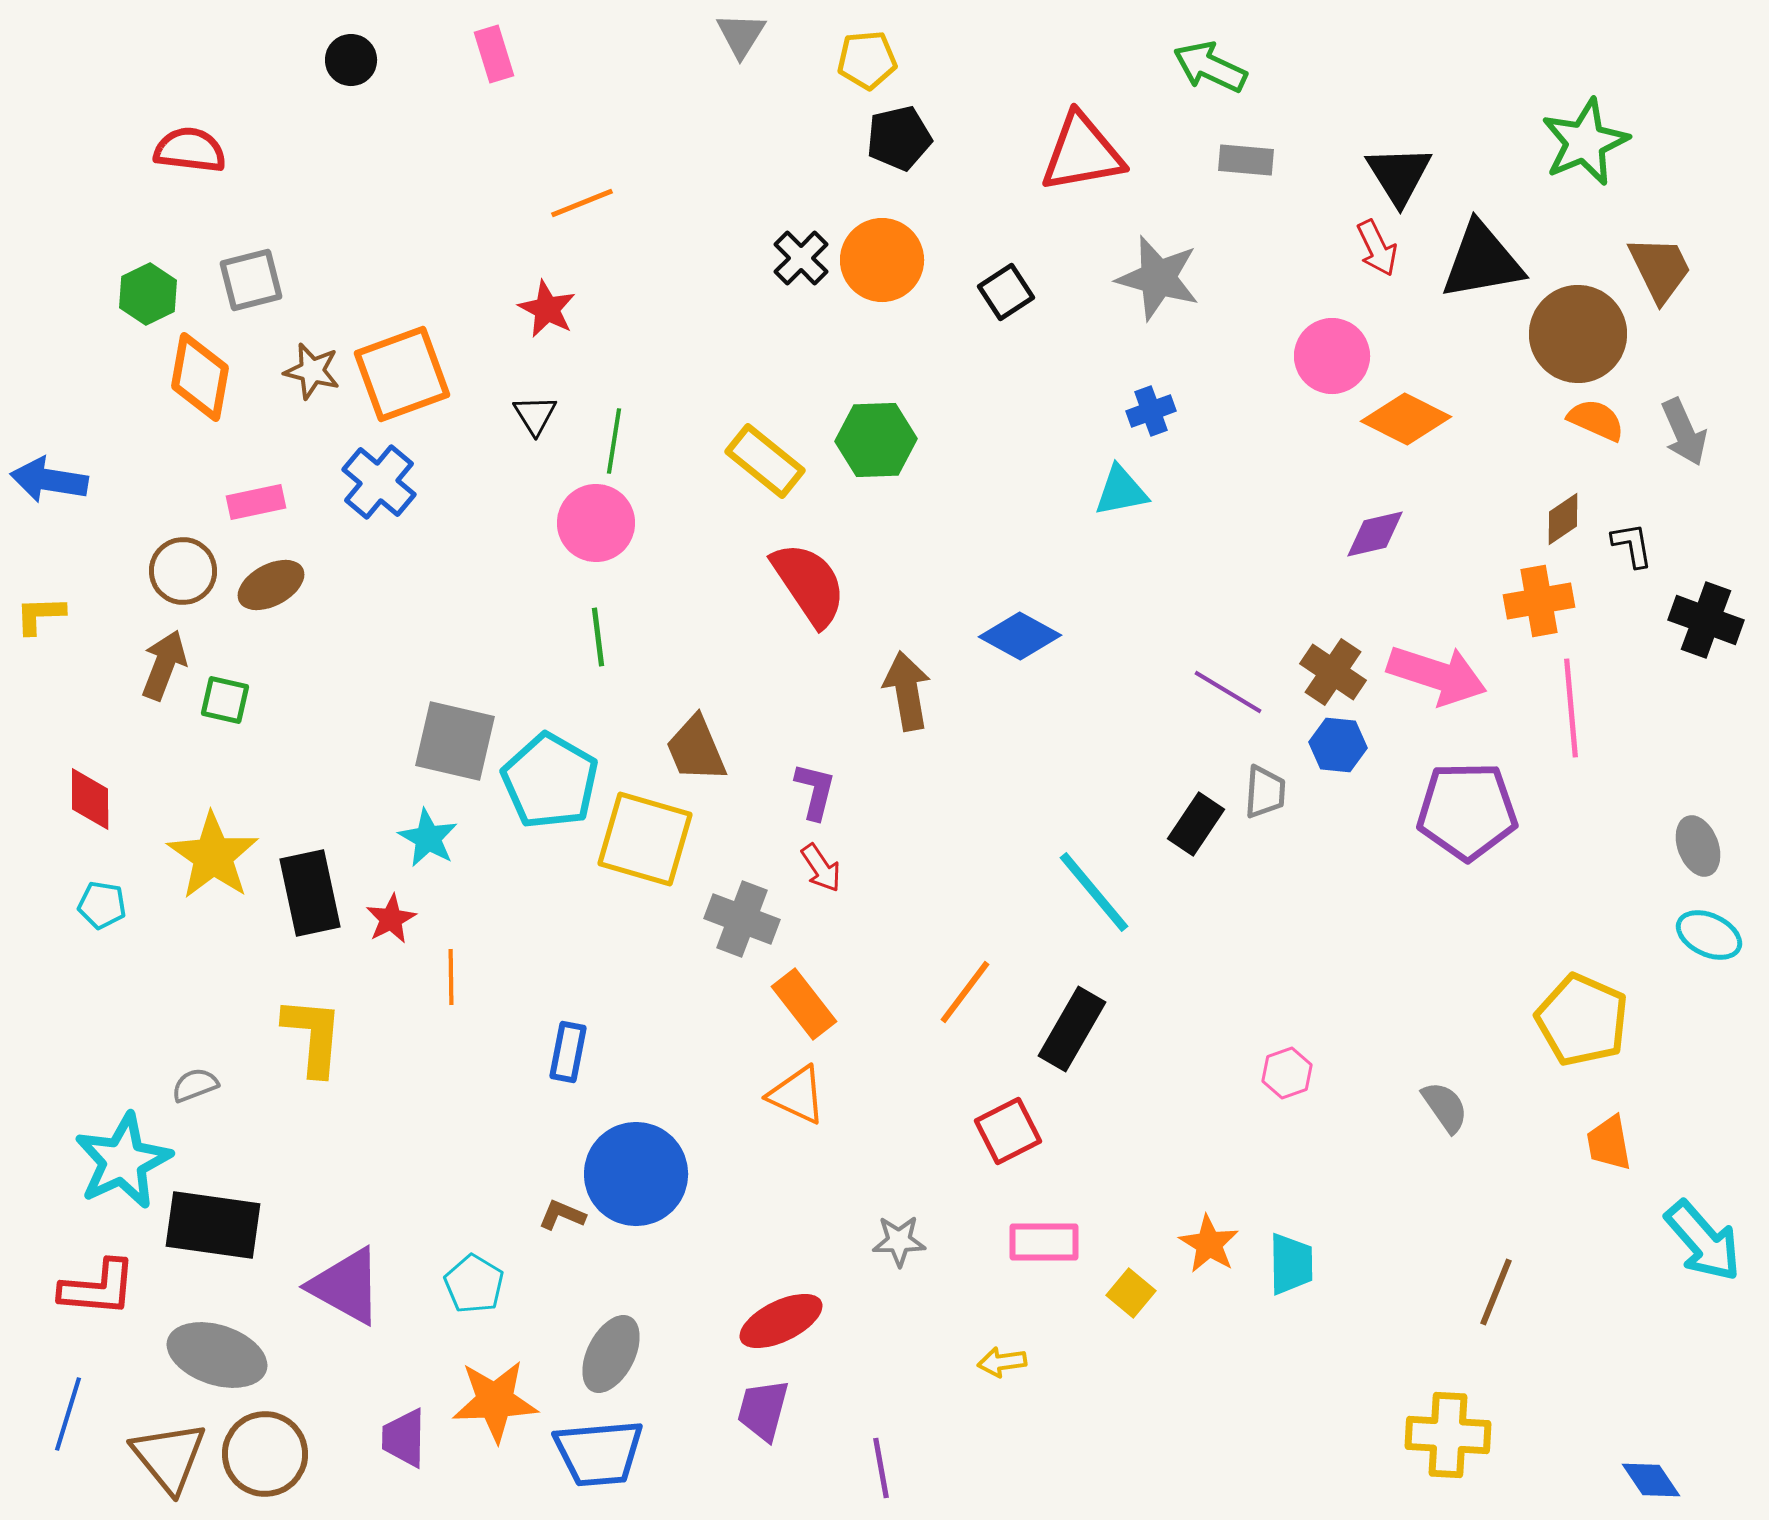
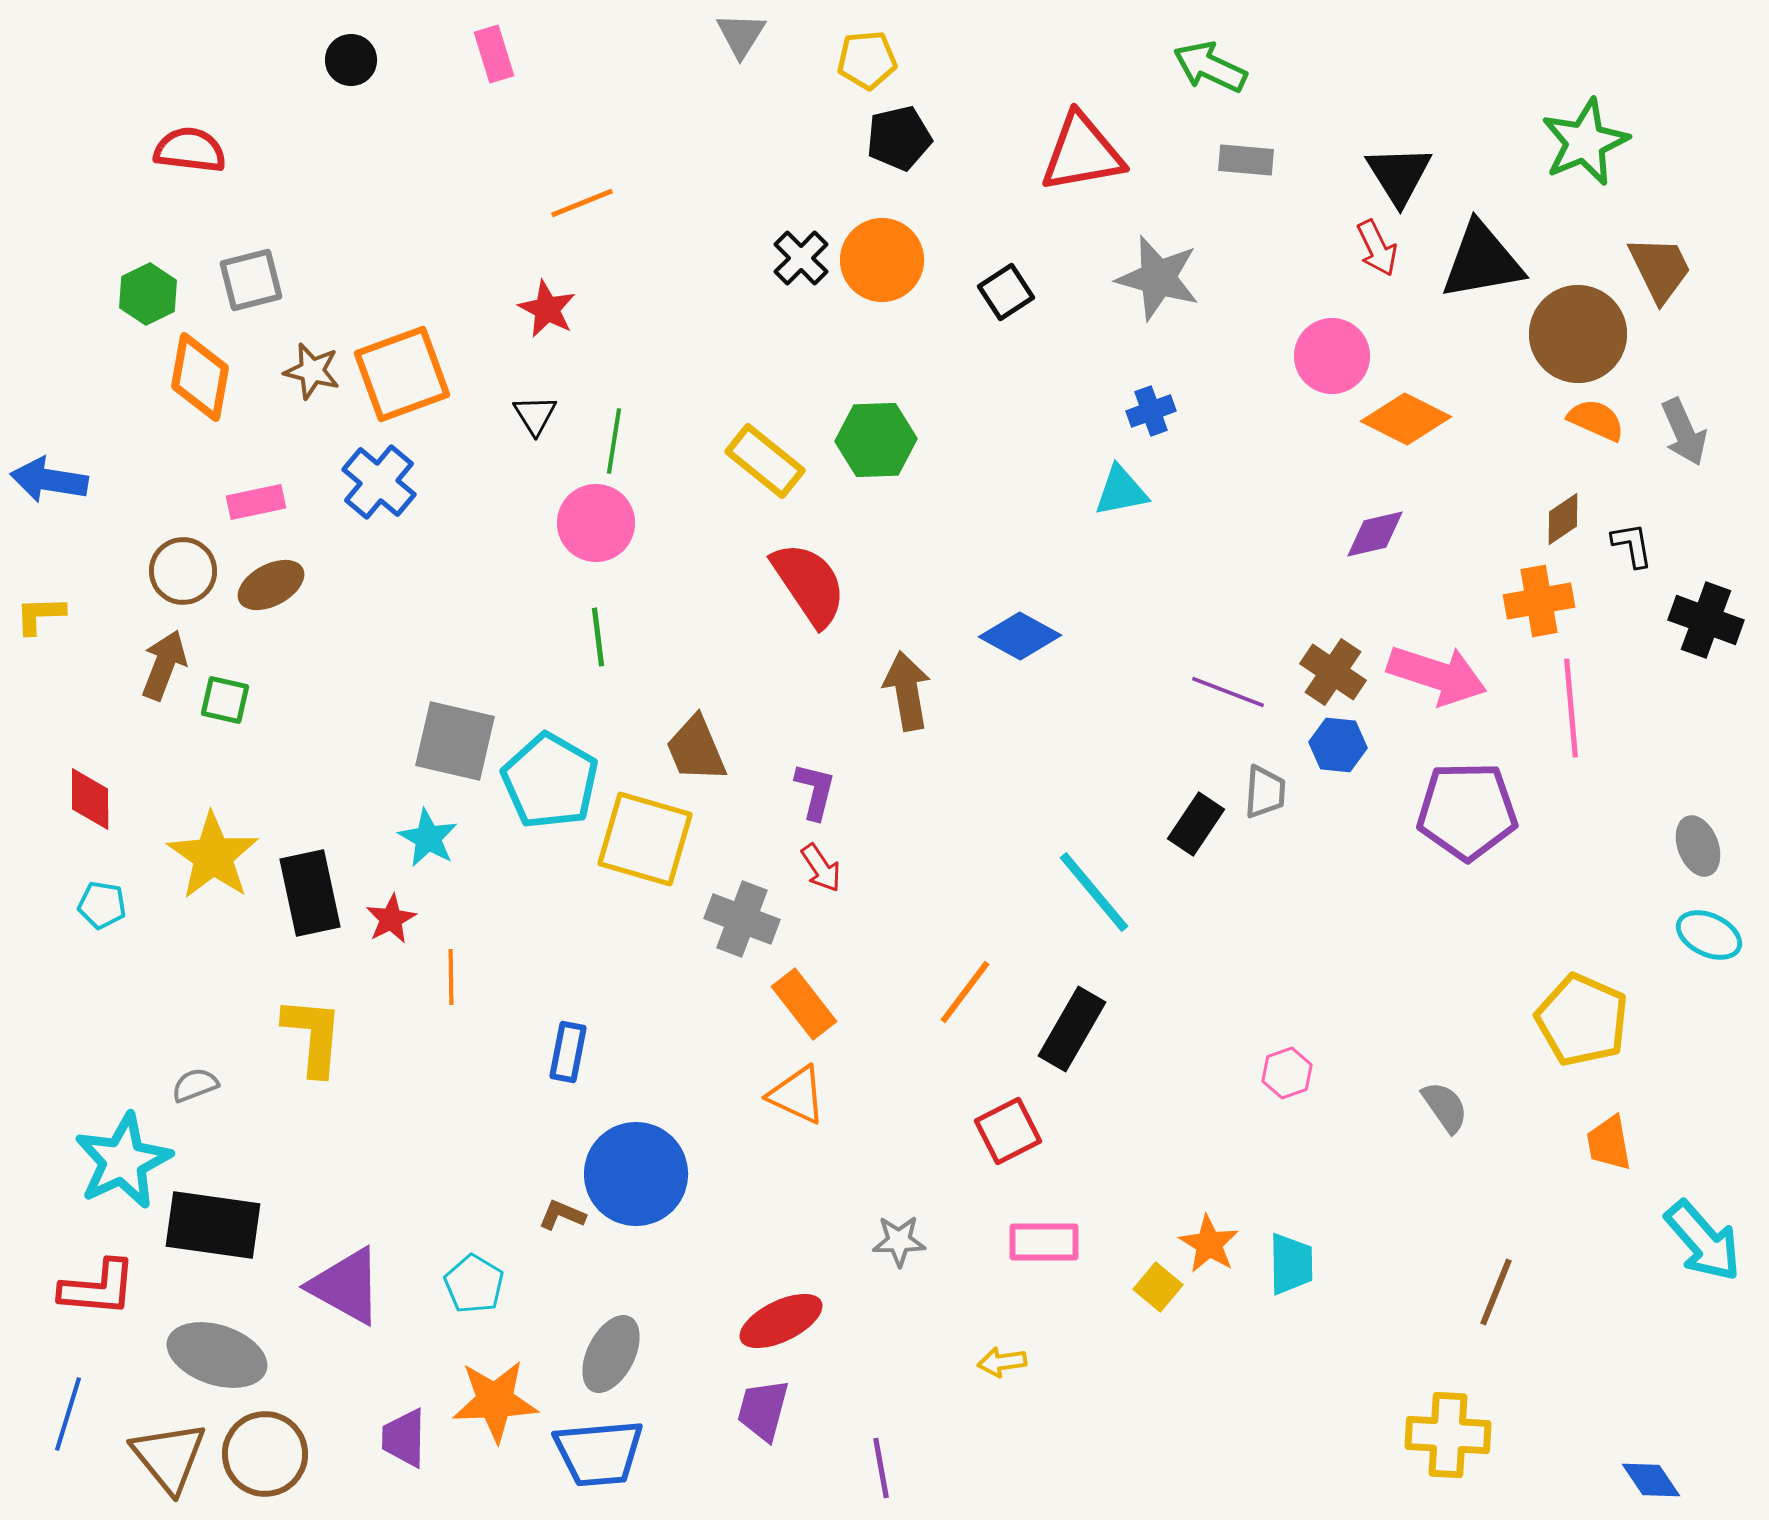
purple line at (1228, 692): rotated 10 degrees counterclockwise
yellow square at (1131, 1293): moved 27 px right, 6 px up
